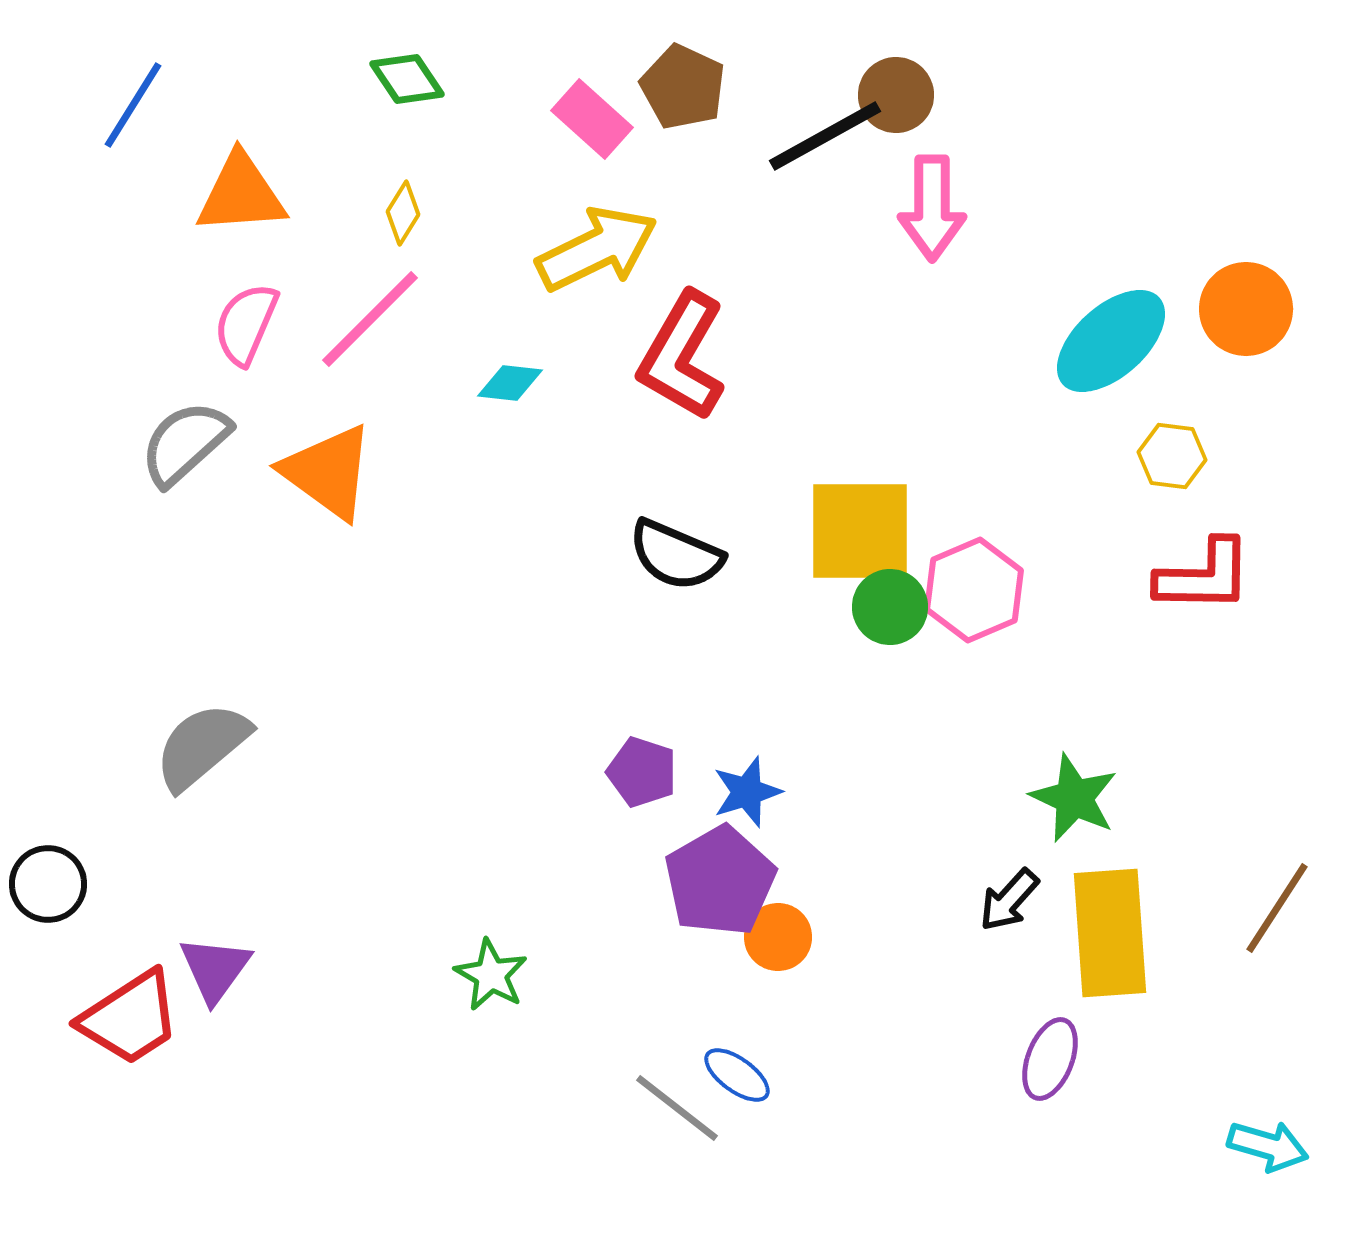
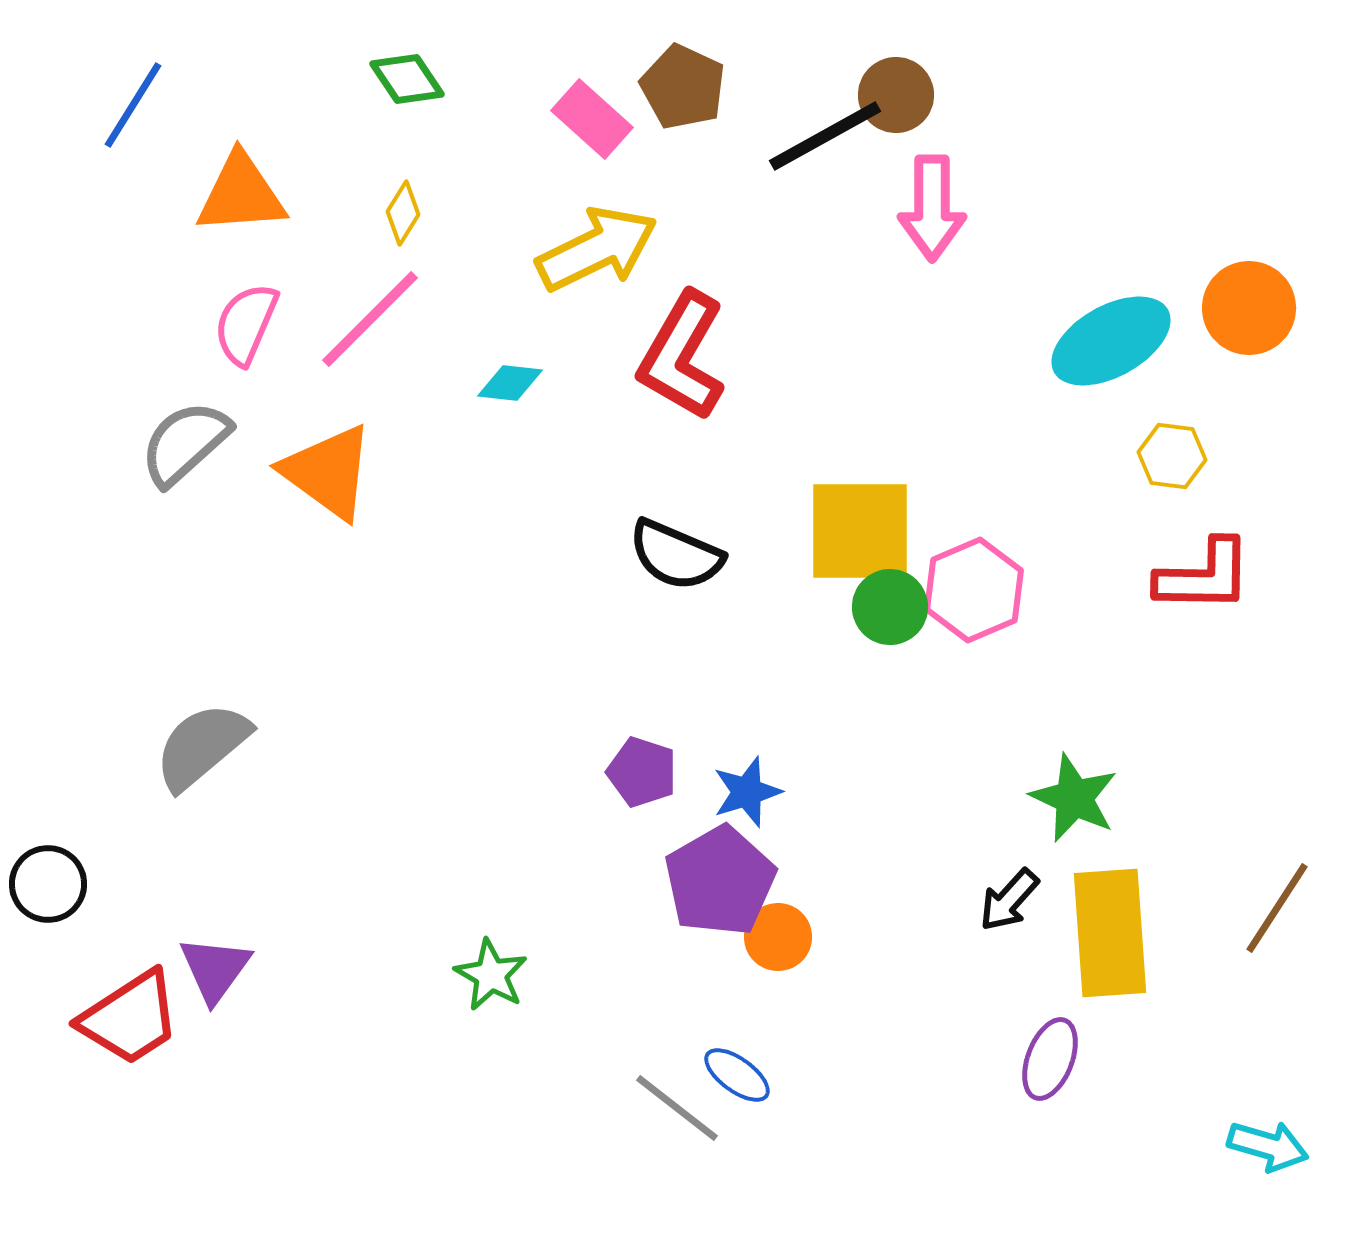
orange circle at (1246, 309): moved 3 px right, 1 px up
cyan ellipse at (1111, 341): rotated 13 degrees clockwise
